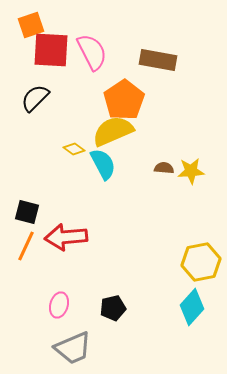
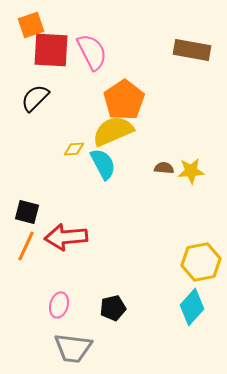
brown rectangle: moved 34 px right, 10 px up
yellow diamond: rotated 40 degrees counterclockwise
gray trapezoid: rotated 30 degrees clockwise
